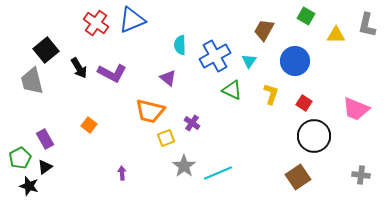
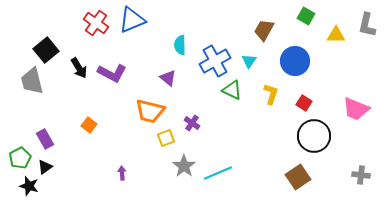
blue cross: moved 5 px down
